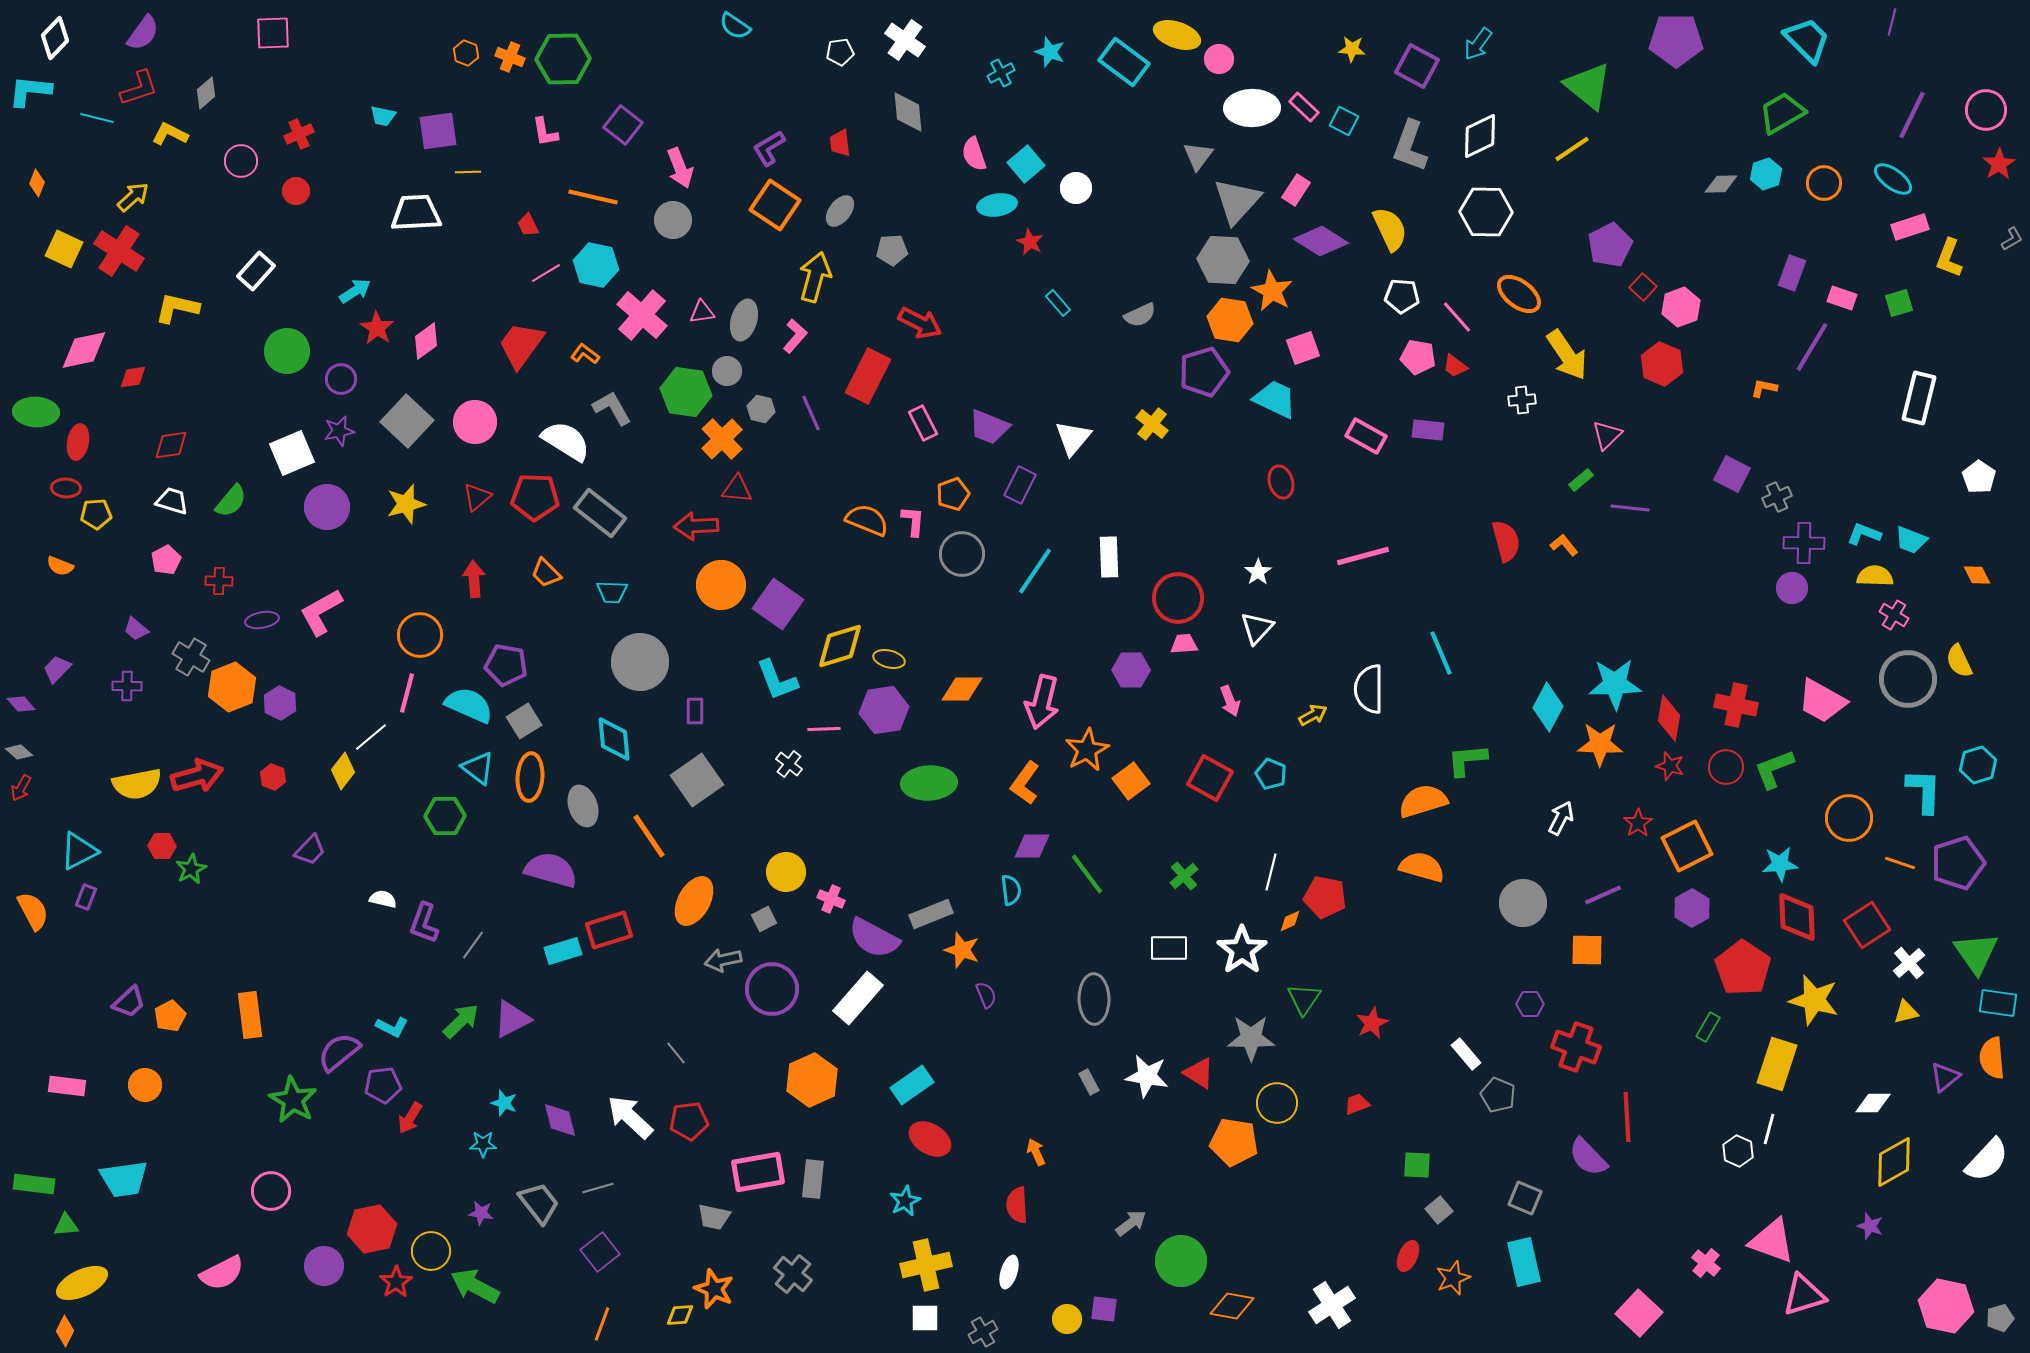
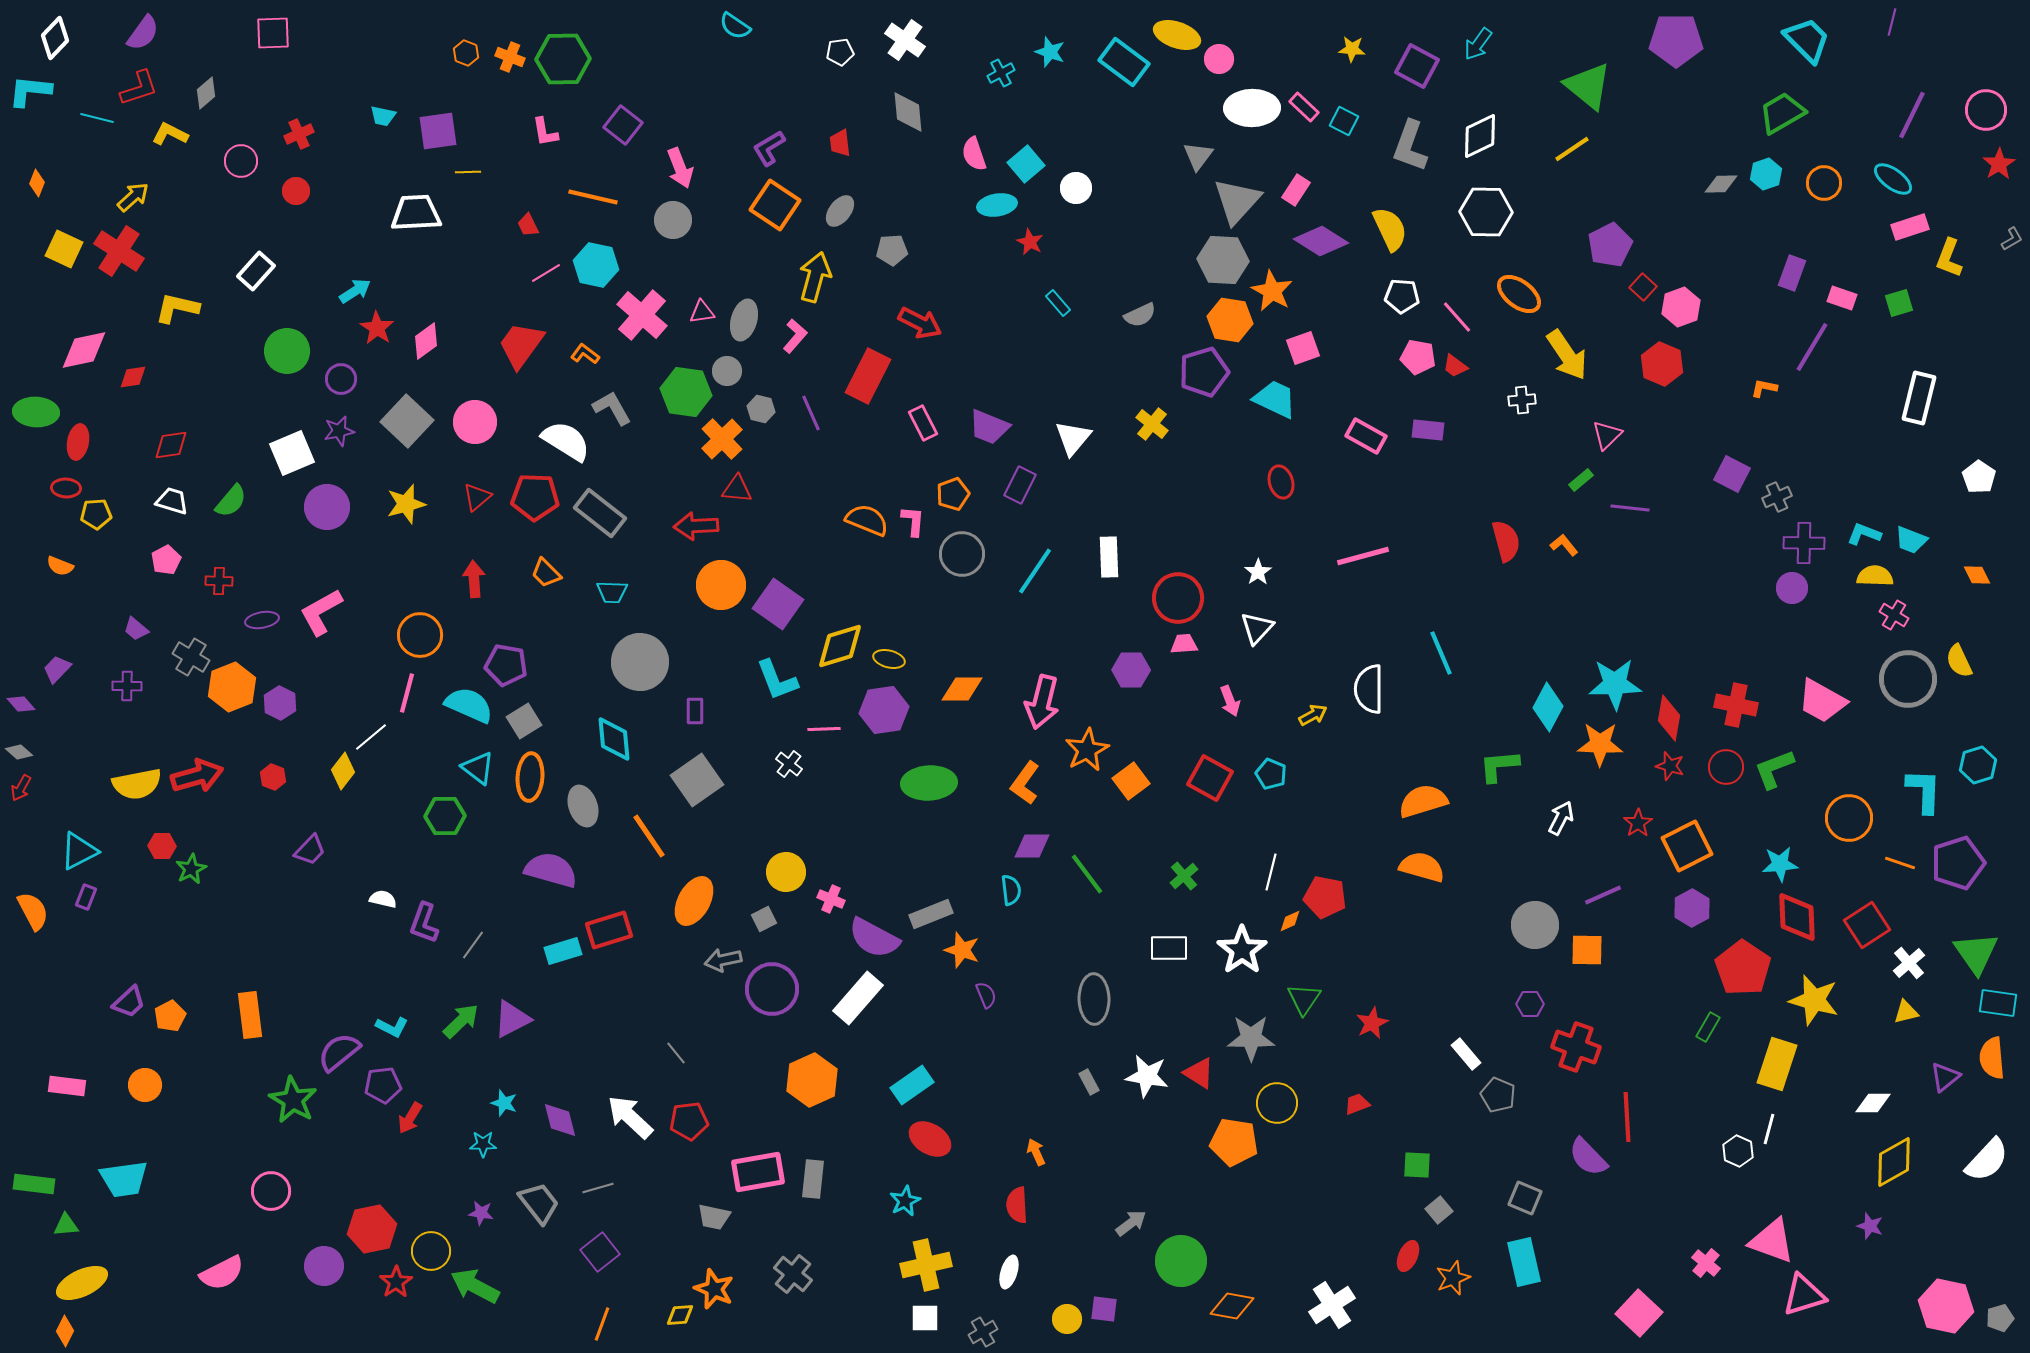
green L-shape at (1467, 760): moved 32 px right, 6 px down
gray circle at (1523, 903): moved 12 px right, 22 px down
